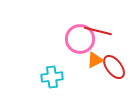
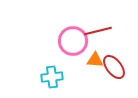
red line: rotated 28 degrees counterclockwise
pink circle: moved 7 px left, 2 px down
orange triangle: rotated 30 degrees clockwise
